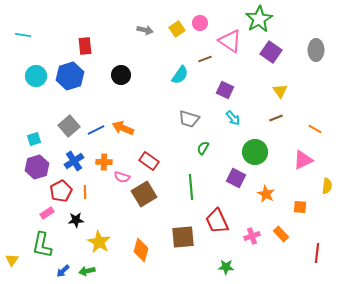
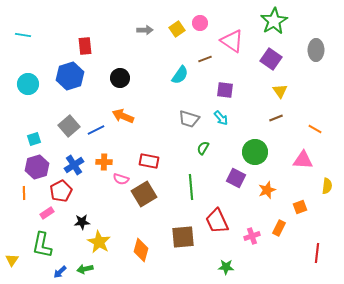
green star at (259, 19): moved 15 px right, 2 px down
gray arrow at (145, 30): rotated 14 degrees counterclockwise
pink triangle at (230, 41): moved 2 px right
purple square at (271, 52): moved 7 px down
black circle at (121, 75): moved 1 px left, 3 px down
cyan circle at (36, 76): moved 8 px left, 8 px down
purple square at (225, 90): rotated 18 degrees counterclockwise
cyan arrow at (233, 118): moved 12 px left
orange arrow at (123, 128): moved 12 px up
pink triangle at (303, 160): rotated 30 degrees clockwise
blue cross at (74, 161): moved 4 px down
red rectangle at (149, 161): rotated 24 degrees counterclockwise
pink semicircle at (122, 177): moved 1 px left, 2 px down
orange line at (85, 192): moved 61 px left, 1 px down
orange star at (266, 194): moved 1 px right, 4 px up; rotated 24 degrees clockwise
orange square at (300, 207): rotated 24 degrees counterclockwise
black star at (76, 220): moved 6 px right, 2 px down
orange rectangle at (281, 234): moved 2 px left, 6 px up; rotated 70 degrees clockwise
blue arrow at (63, 271): moved 3 px left, 1 px down
green arrow at (87, 271): moved 2 px left, 2 px up
